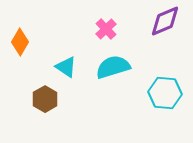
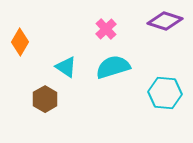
purple diamond: rotated 40 degrees clockwise
